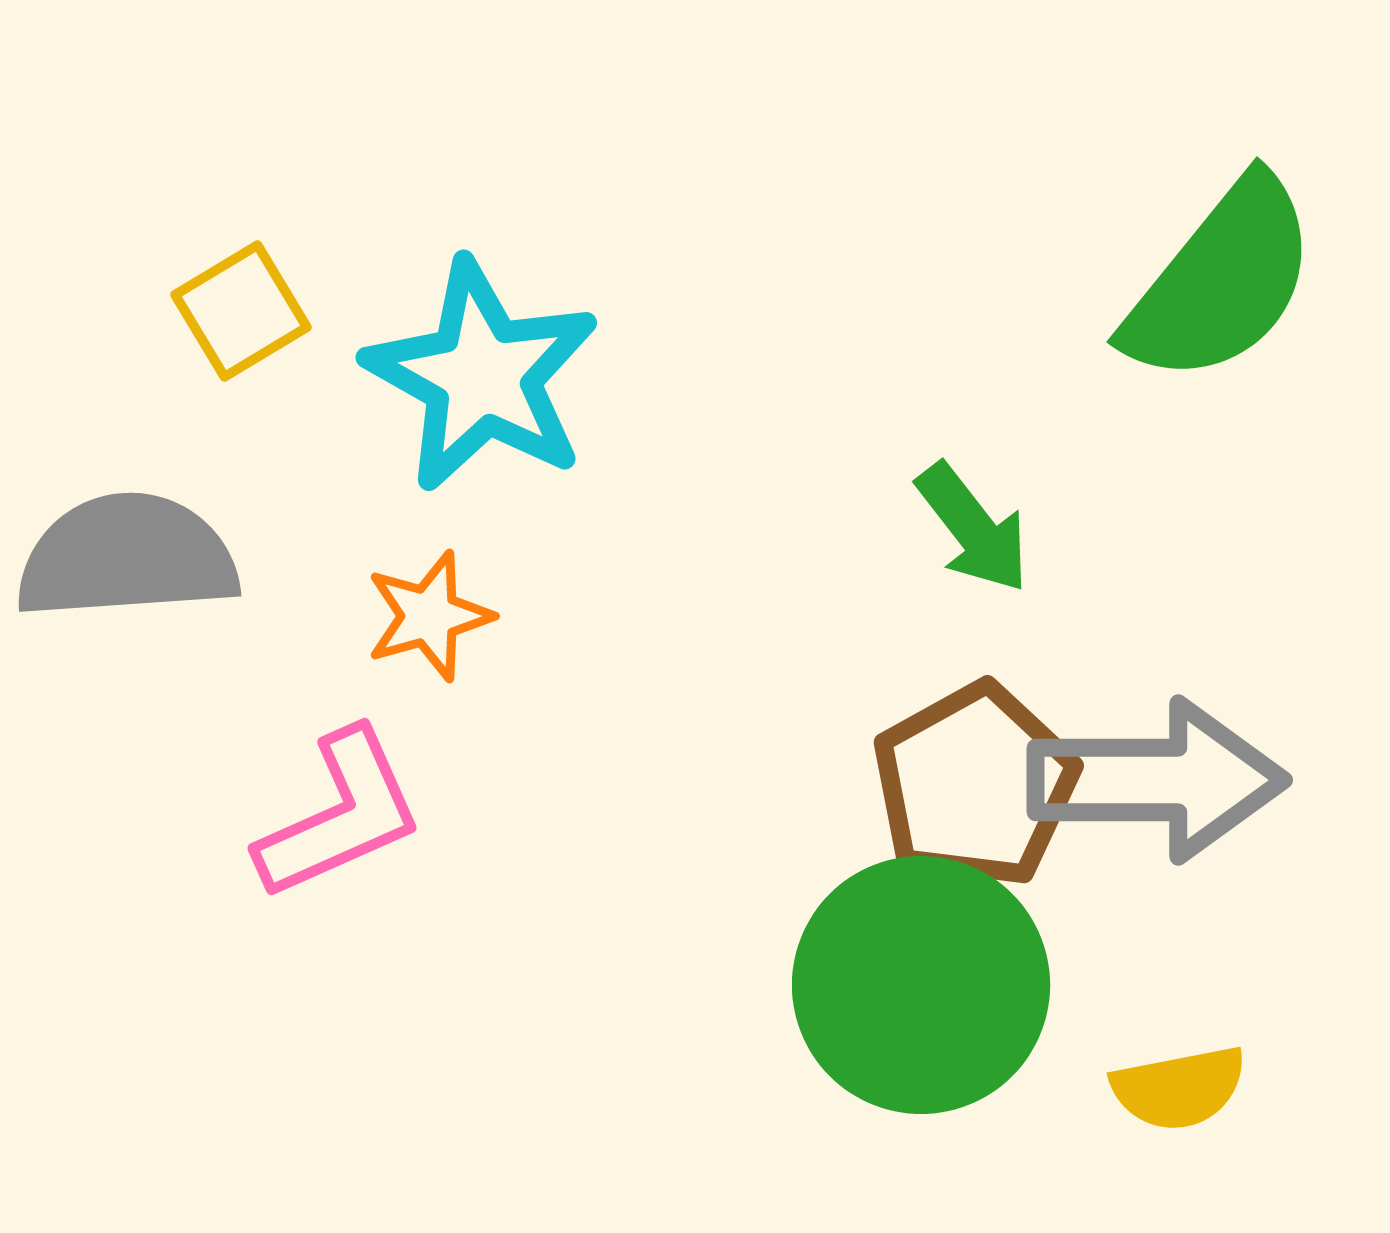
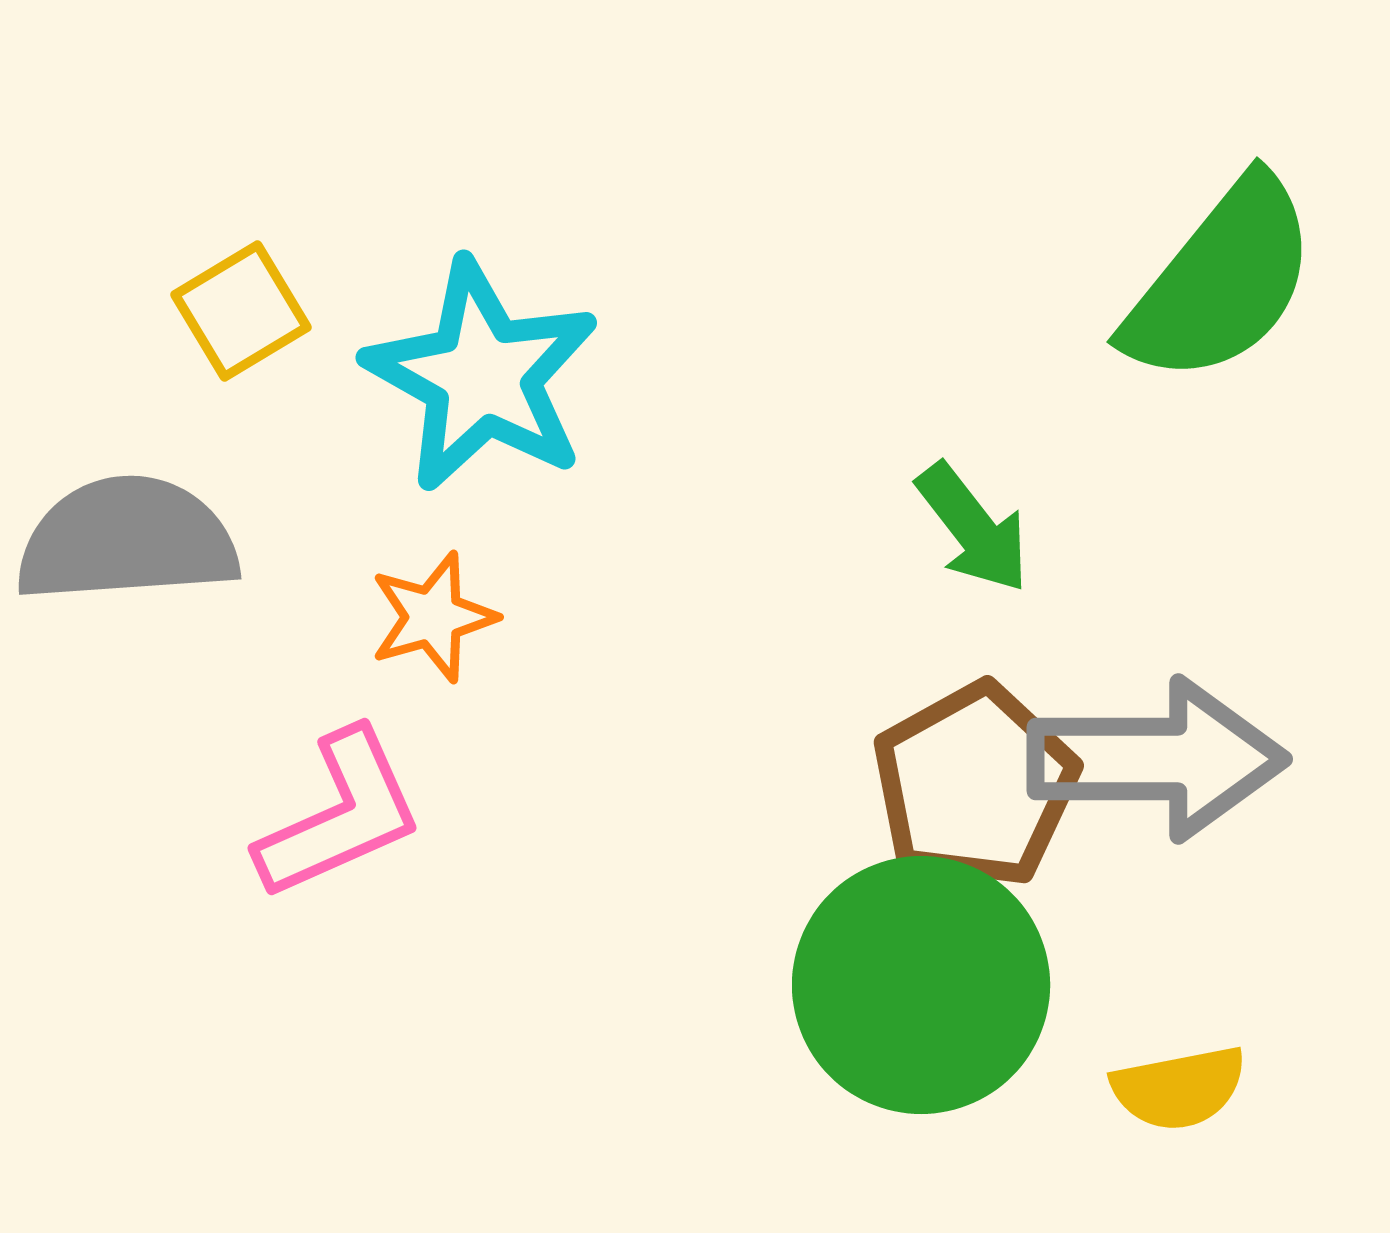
gray semicircle: moved 17 px up
orange star: moved 4 px right, 1 px down
gray arrow: moved 21 px up
